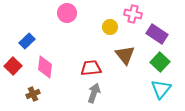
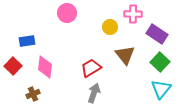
pink cross: rotated 12 degrees counterclockwise
blue rectangle: rotated 35 degrees clockwise
red trapezoid: rotated 25 degrees counterclockwise
